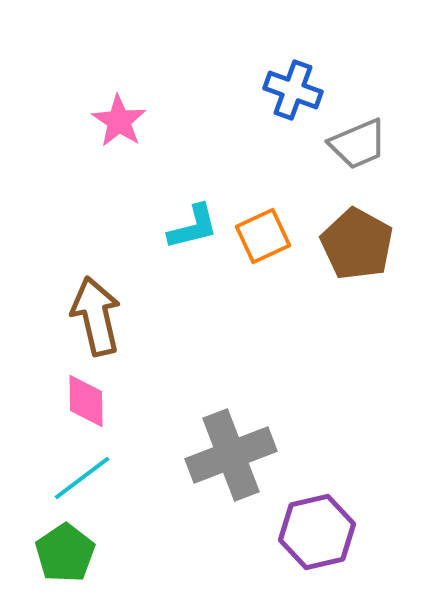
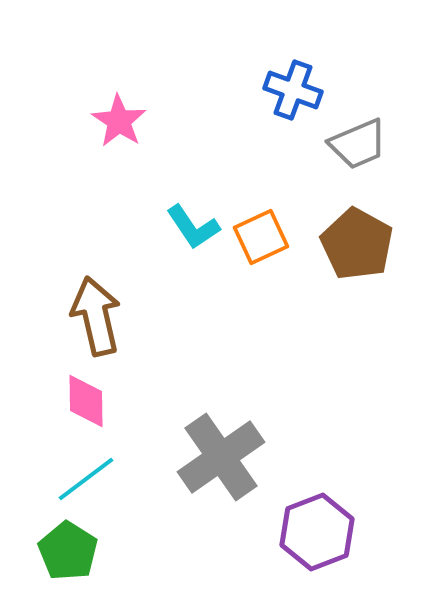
cyan L-shape: rotated 70 degrees clockwise
orange square: moved 2 px left, 1 px down
gray cross: moved 10 px left, 2 px down; rotated 14 degrees counterclockwise
cyan line: moved 4 px right, 1 px down
purple hexagon: rotated 8 degrees counterclockwise
green pentagon: moved 3 px right, 2 px up; rotated 6 degrees counterclockwise
